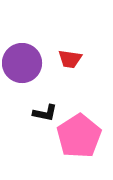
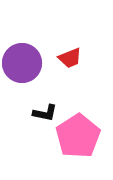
red trapezoid: moved 1 px up; rotated 30 degrees counterclockwise
pink pentagon: moved 1 px left
